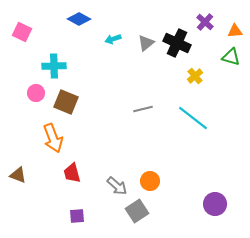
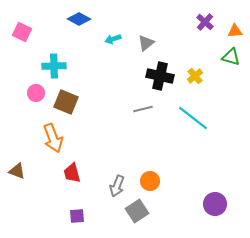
black cross: moved 17 px left, 33 px down; rotated 12 degrees counterclockwise
brown triangle: moved 1 px left, 4 px up
gray arrow: rotated 70 degrees clockwise
